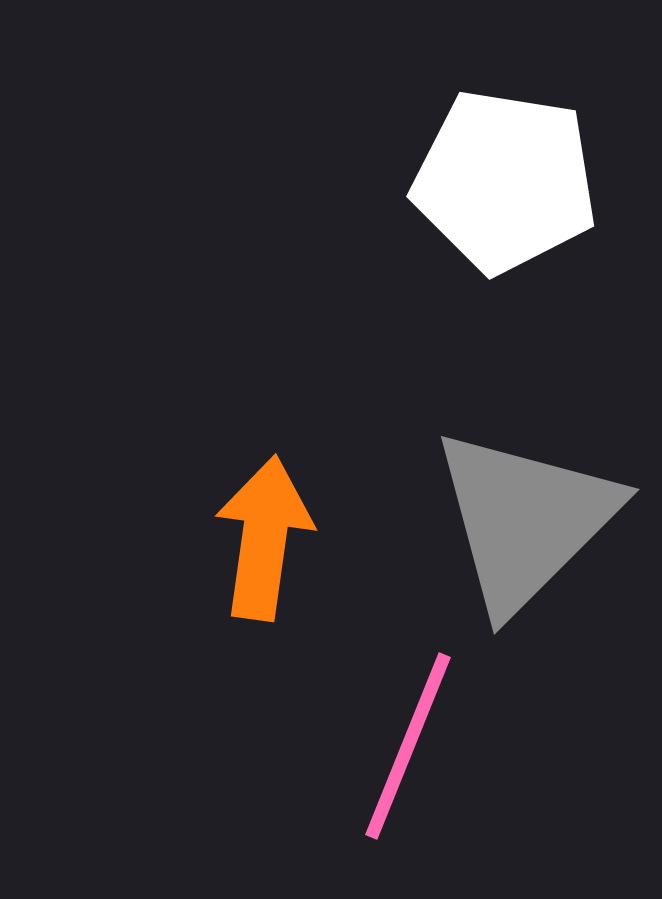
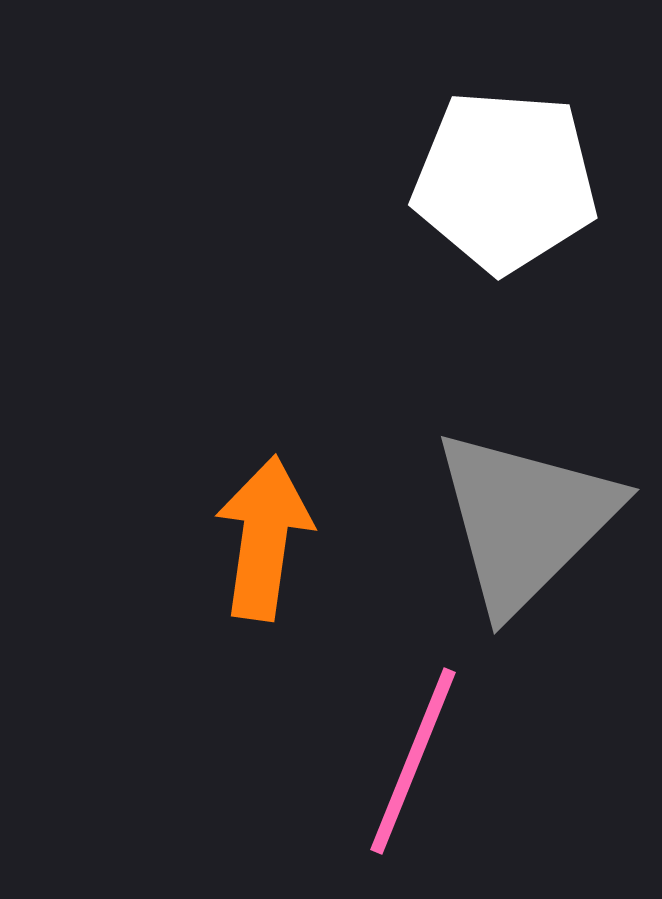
white pentagon: rotated 5 degrees counterclockwise
pink line: moved 5 px right, 15 px down
